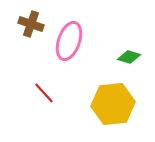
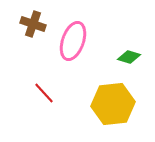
brown cross: moved 2 px right
pink ellipse: moved 4 px right
